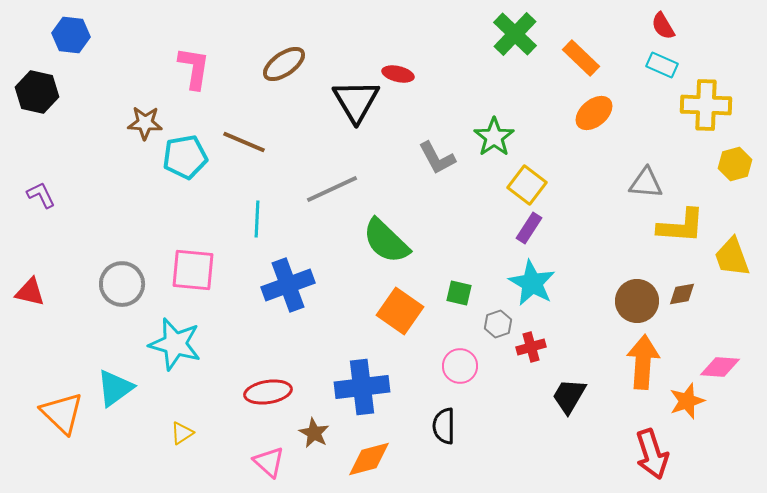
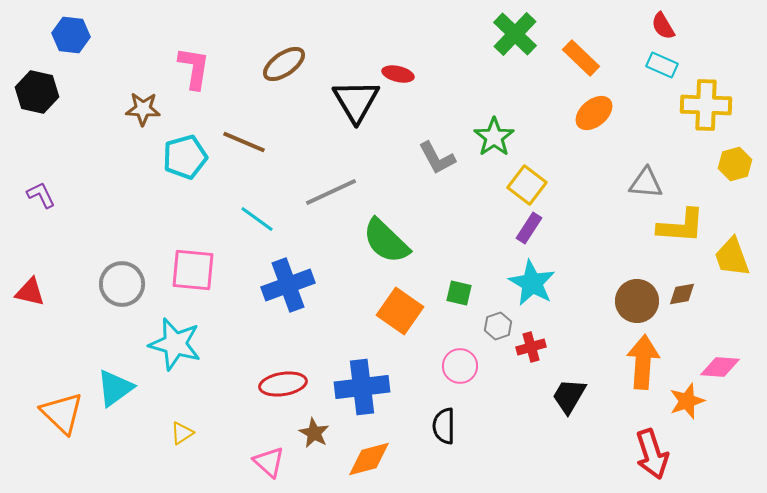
brown star at (145, 123): moved 2 px left, 14 px up
cyan pentagon at (185, 157): rotated 6 degrees counterclockwise
gray line at (332, 189): moved 1 px left, 3 px down
cyan line at (257, 219): rotated 57 degrees counterclockwise
gray hexagon at (498, 324): moved 2 px down
red ellipse at (268, 392): moved 15 px right, 8 px up
